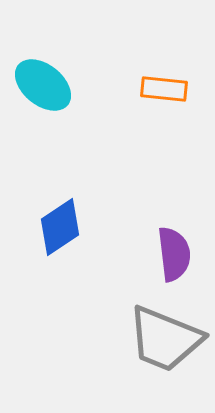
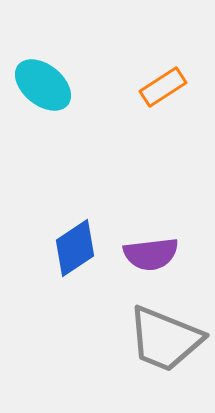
orange rectangle: moved 1 px left, 2 px up; rotated 39 degrees counterclockwise
blue diamond: moved 15 px right, 21 px down
purple semicircle: moved 23 px left; rotated 90 degrees clockwise
